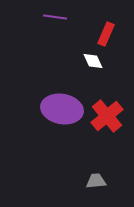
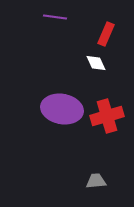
white diamond: moved 3 px right, 2 px down
red cross: rotated 24 degrees clockwise
